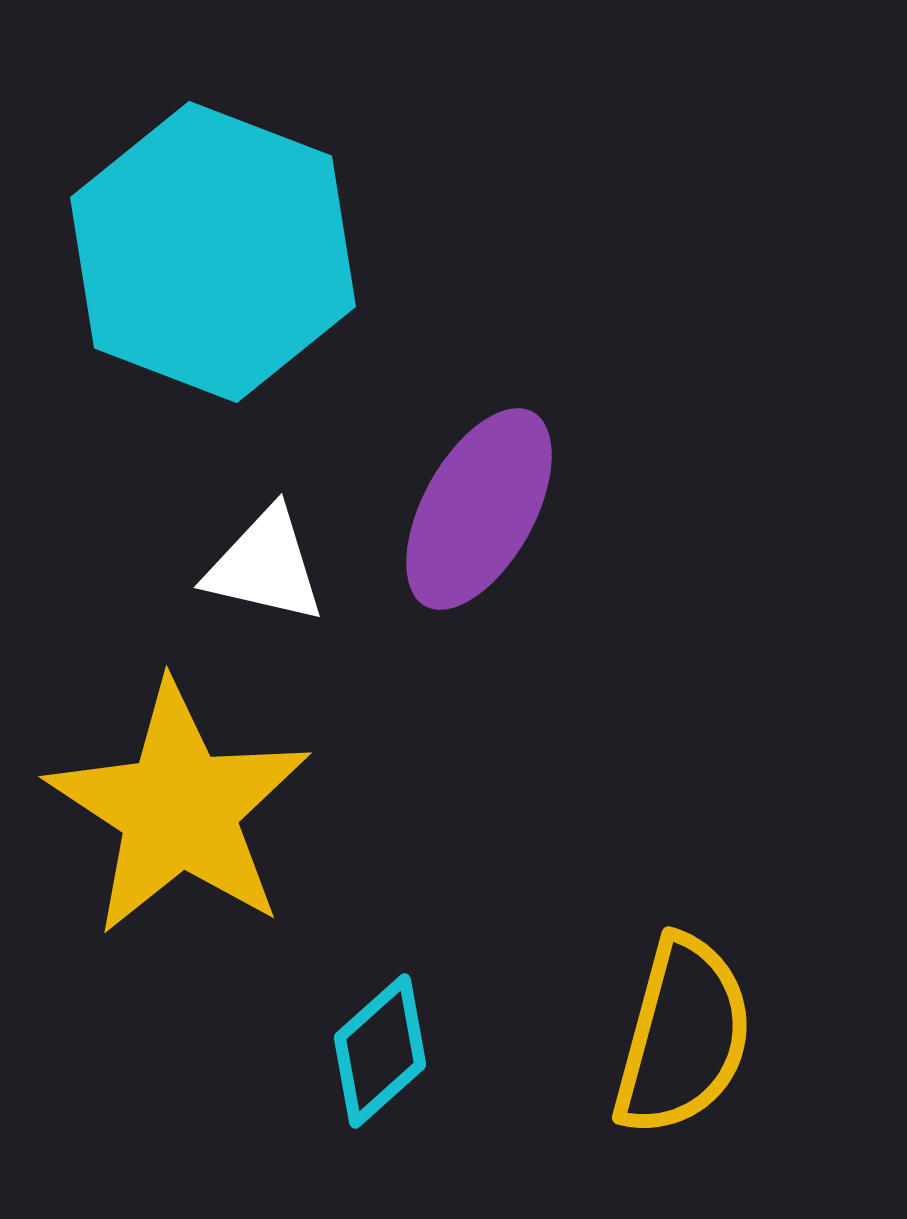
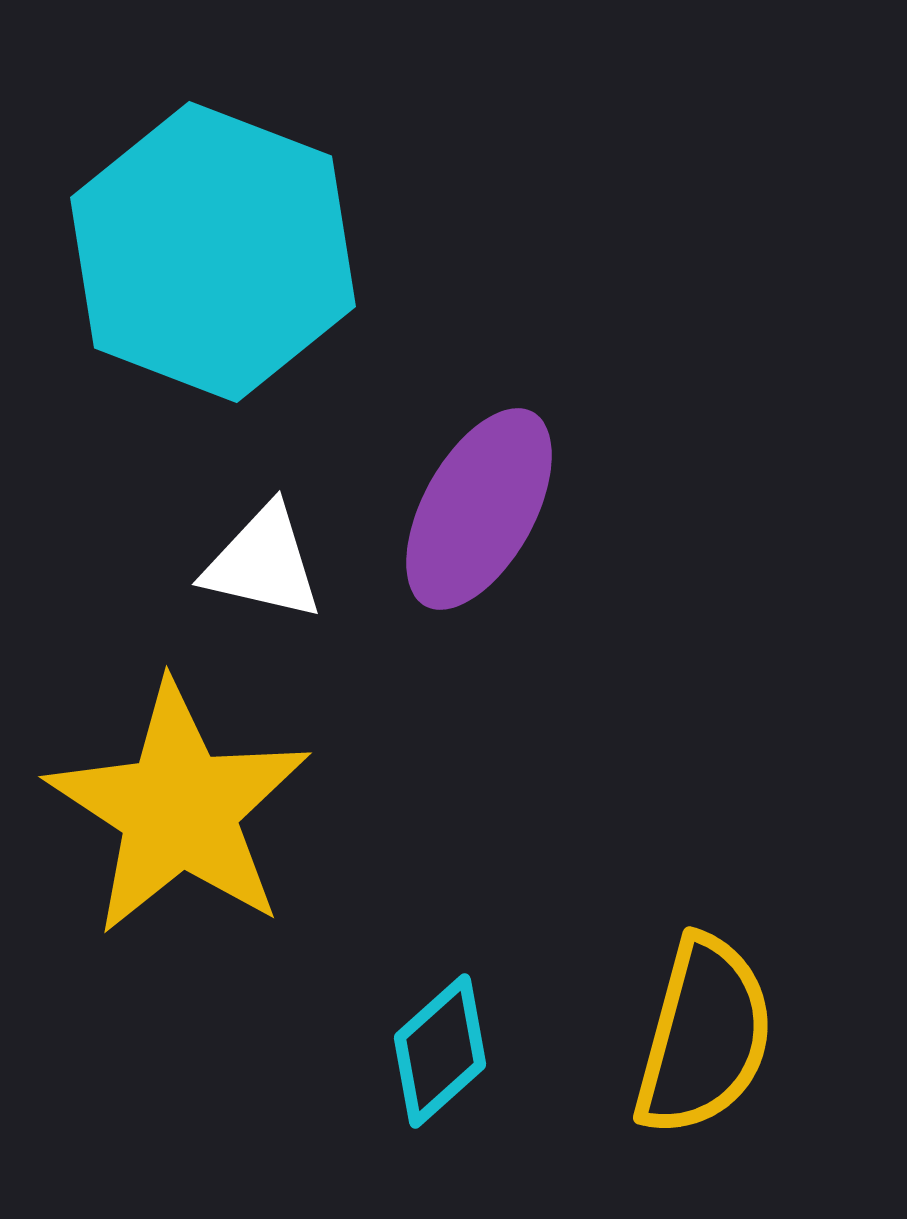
white triangle: moved 2 px left, 3 px up
yellow semicircle: moved 21 px right
cyan diamond: moved 60 px right
